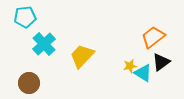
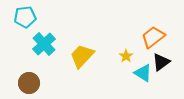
yellow star: moved 4 px left, 10 px up; rotated 24 degrees counterclockwise
